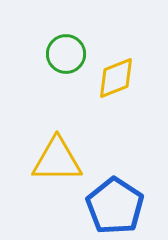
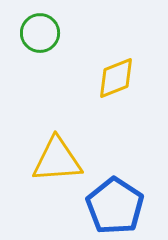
green circle: moved 26 px left, 21 px up
yellow triangle: rotated 4 degrees counterclockwise
